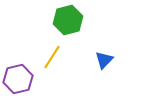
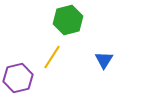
blue triangle: rotated 12 degrees counterclockwise
purple hexagon: moved 1 px up
